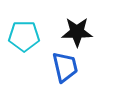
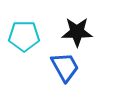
blue trapezoid: rotated 16 degrees counterclockwise
